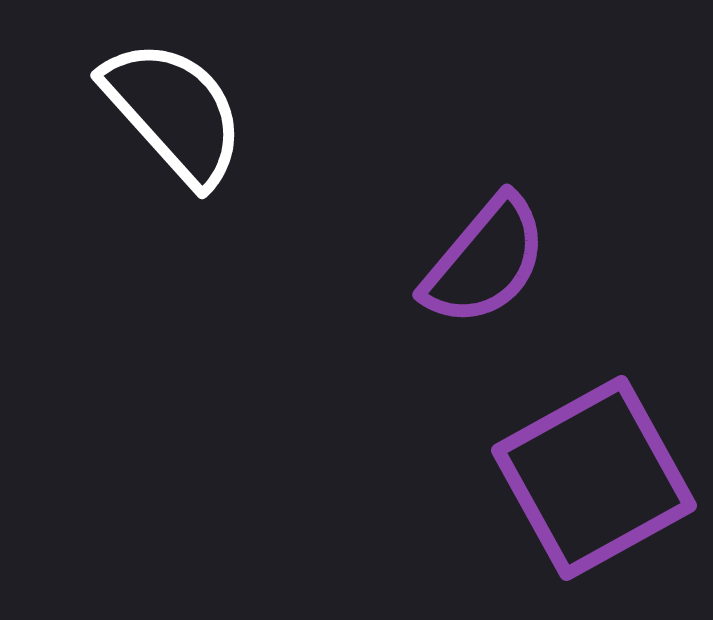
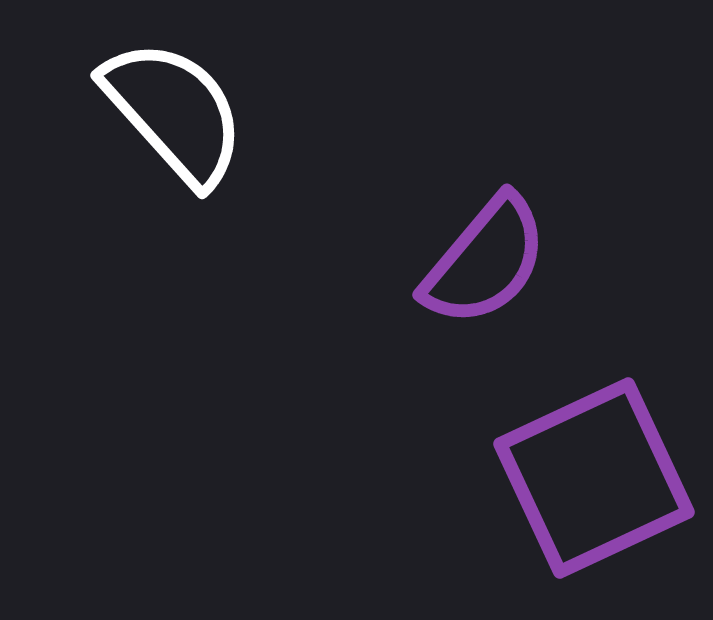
purple square: rotated 4 degrees clockwise
